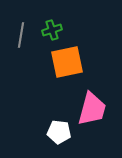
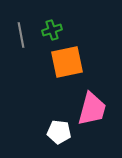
gray line: rotated 20 degrees counterclockwise
